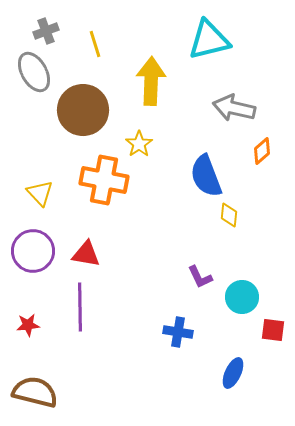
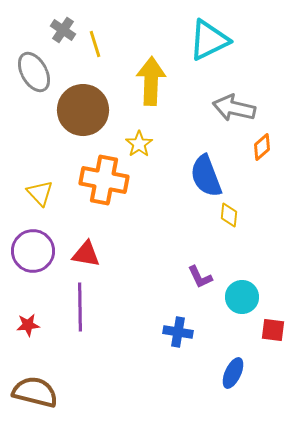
gray cross: moved 17 px right, 1 px up; rotated 35 degrees counterclockwise
cyan triangle: rotated 12 degrees counterclockwise
orange diamond: moved 4 px up
